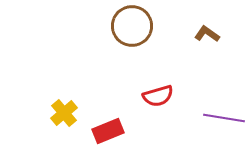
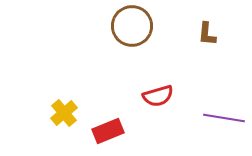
brown L-shape: rotated 120 degrees counterclockwise
